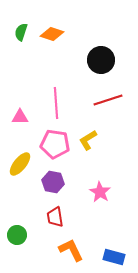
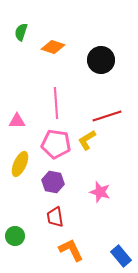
orange diamond: moved 1 px right, 13 px down
red line: moved 1 px left, 16 px down
pink triangle: moved 3 px left, 4 px down
yellow L-shape: moved 1 px left
pink pentagon: moved 1 px right
yellow ellipse: rotated 15 degrees counterclockwise
pink star: rotated 15 degrees counterclockwise
green circle: moved 2 px left, 1 px down
blue rectangle: moved 7 px right, 1 px up; rotated 35 degrees clockwise
